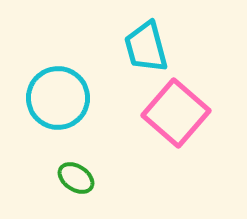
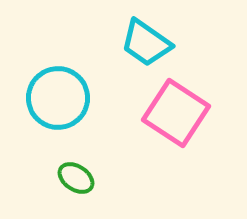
cyan trapezoid: moved 4 px up; rotated 40 degrees counterclockwise
pink square: rotated 8 degrees counterclockwise
